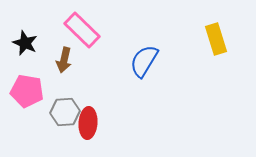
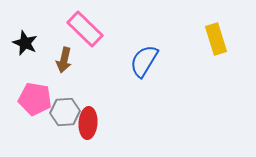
pink rectangle: moved 3 px right, 1 px up
pink pentagon: moved 8 px right, 8 px down
